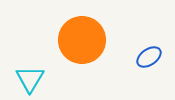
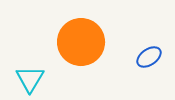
orange circle: moved 1 px left, 2 px down
